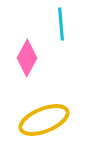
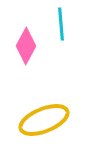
pink diamond: moved 1 px left, 12 px up
